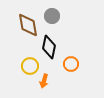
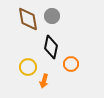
brown diamond: moved 6 px up
black diamond: moved 2 px right
yellow circle: moved 2 px left, 1 px down
